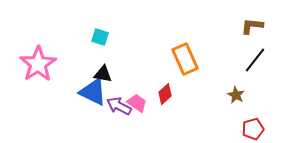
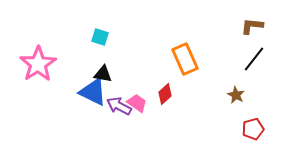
black line: moved 1 px left, 1 px up
